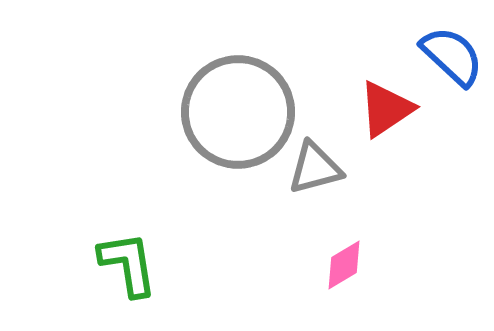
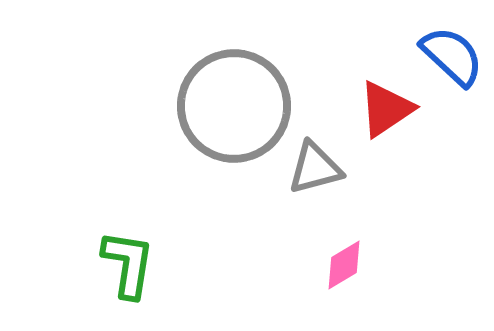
gray circle: moved 4 px left, 6 px up
green L-shape: rotated 18 degrees clockwise
